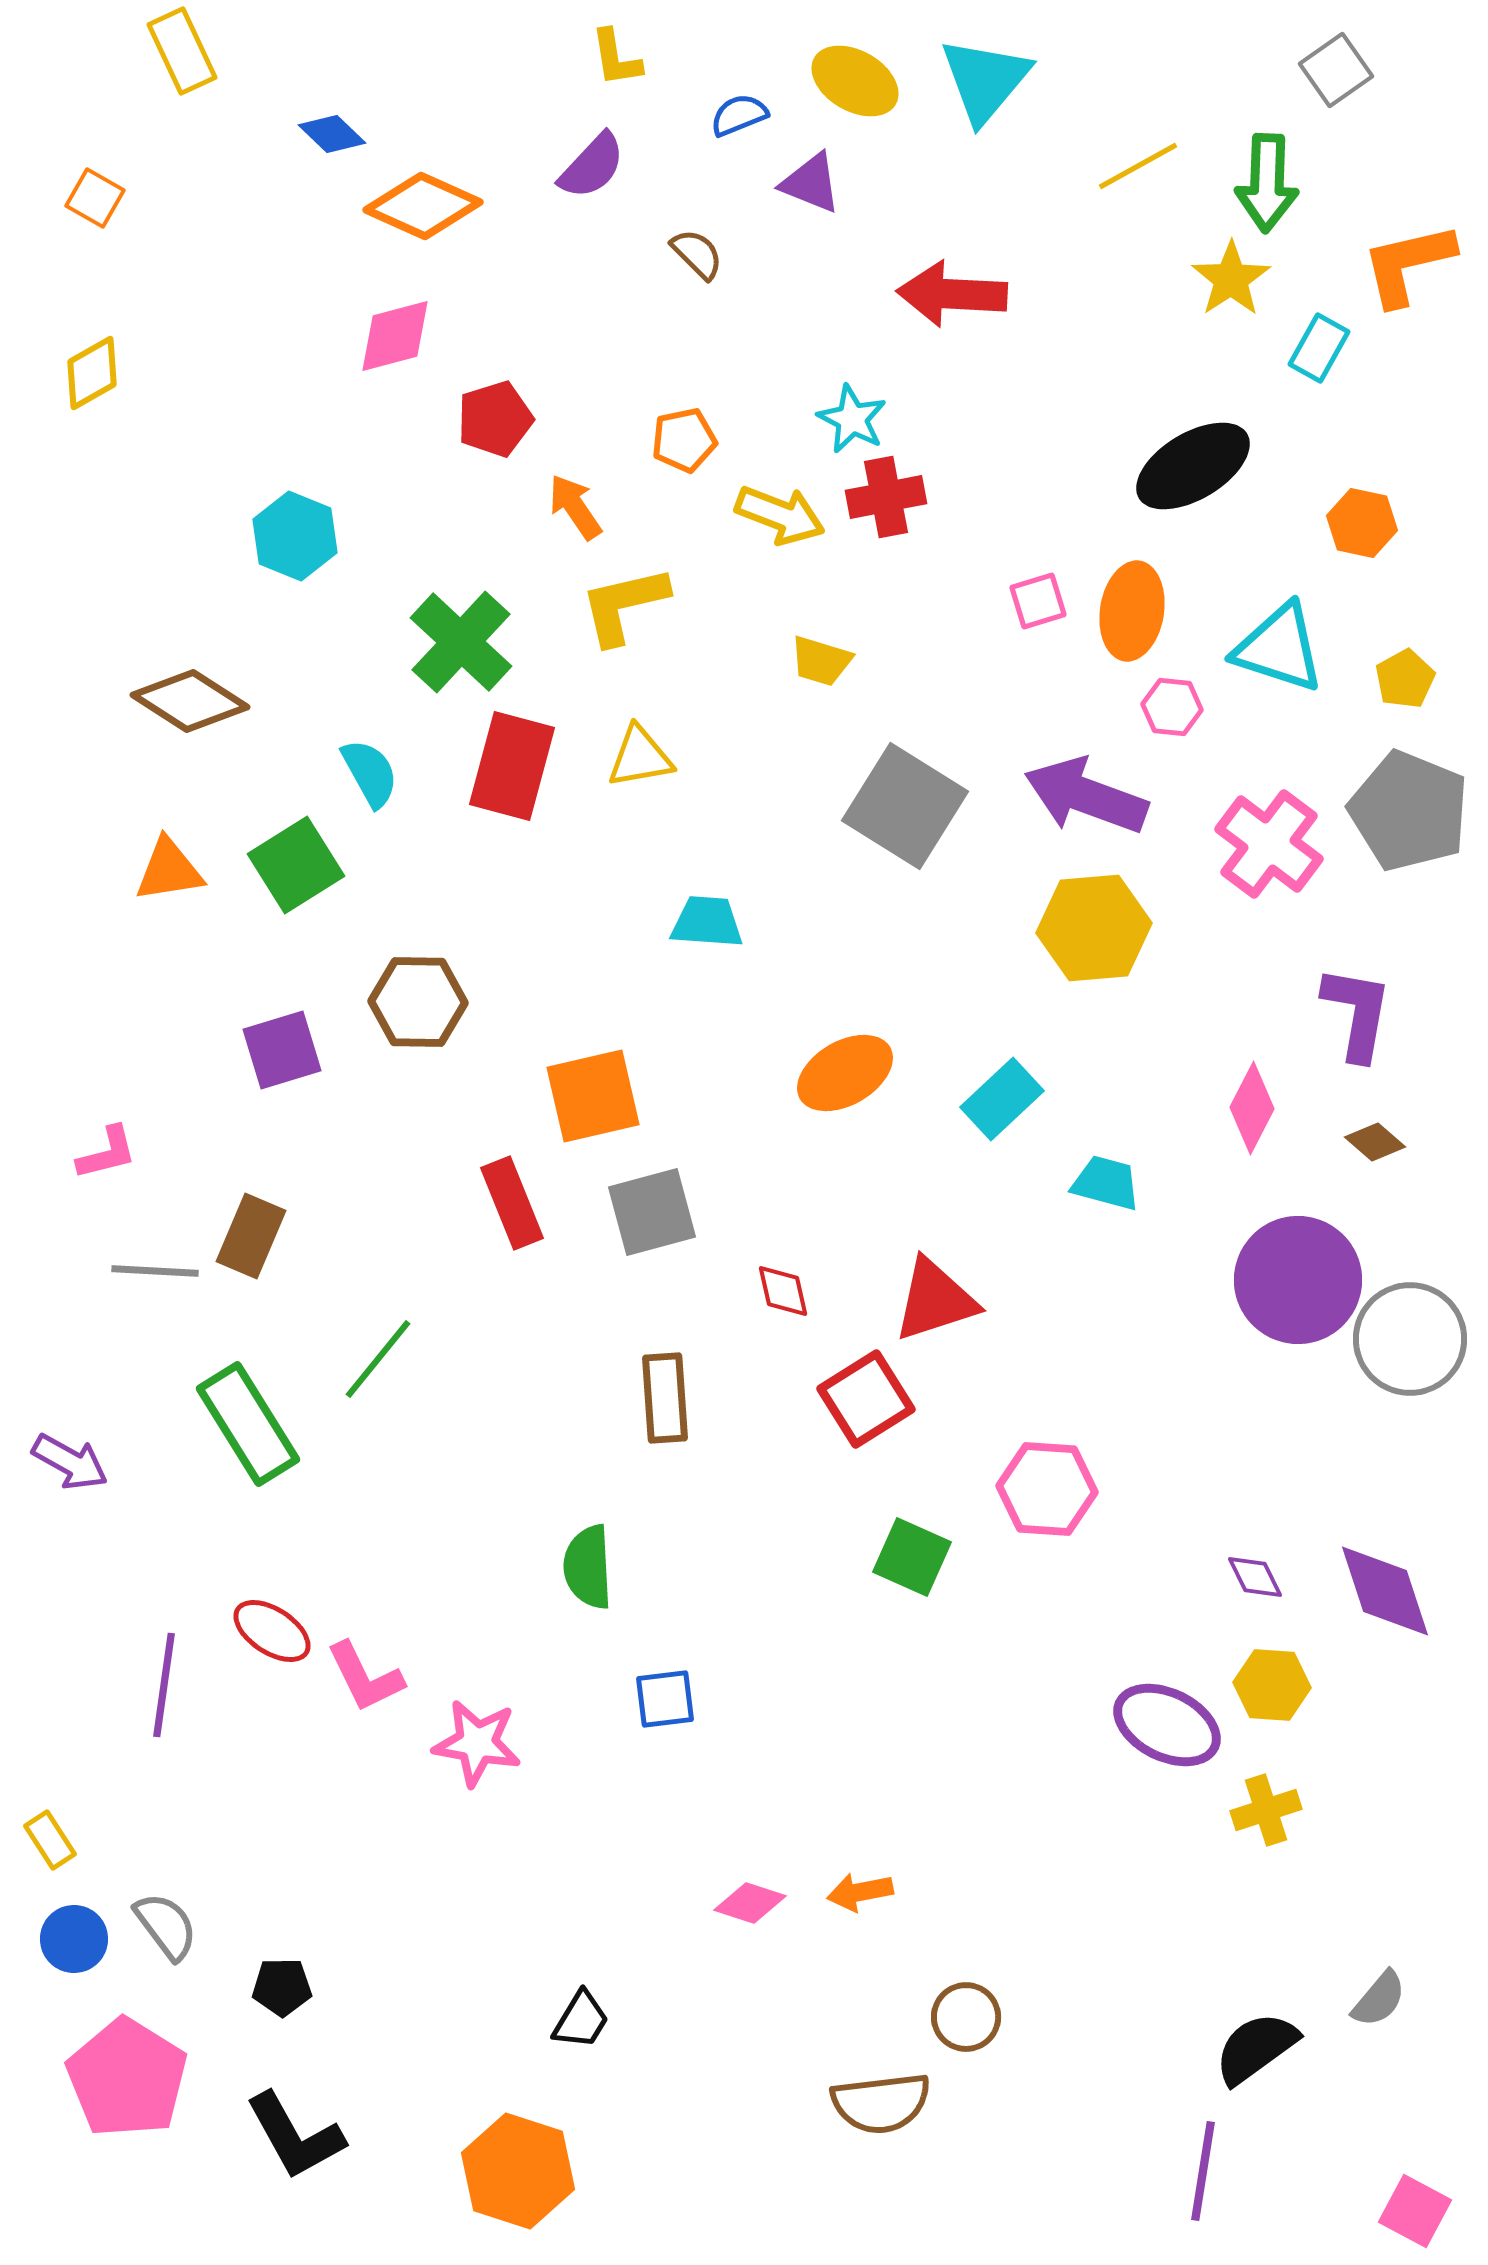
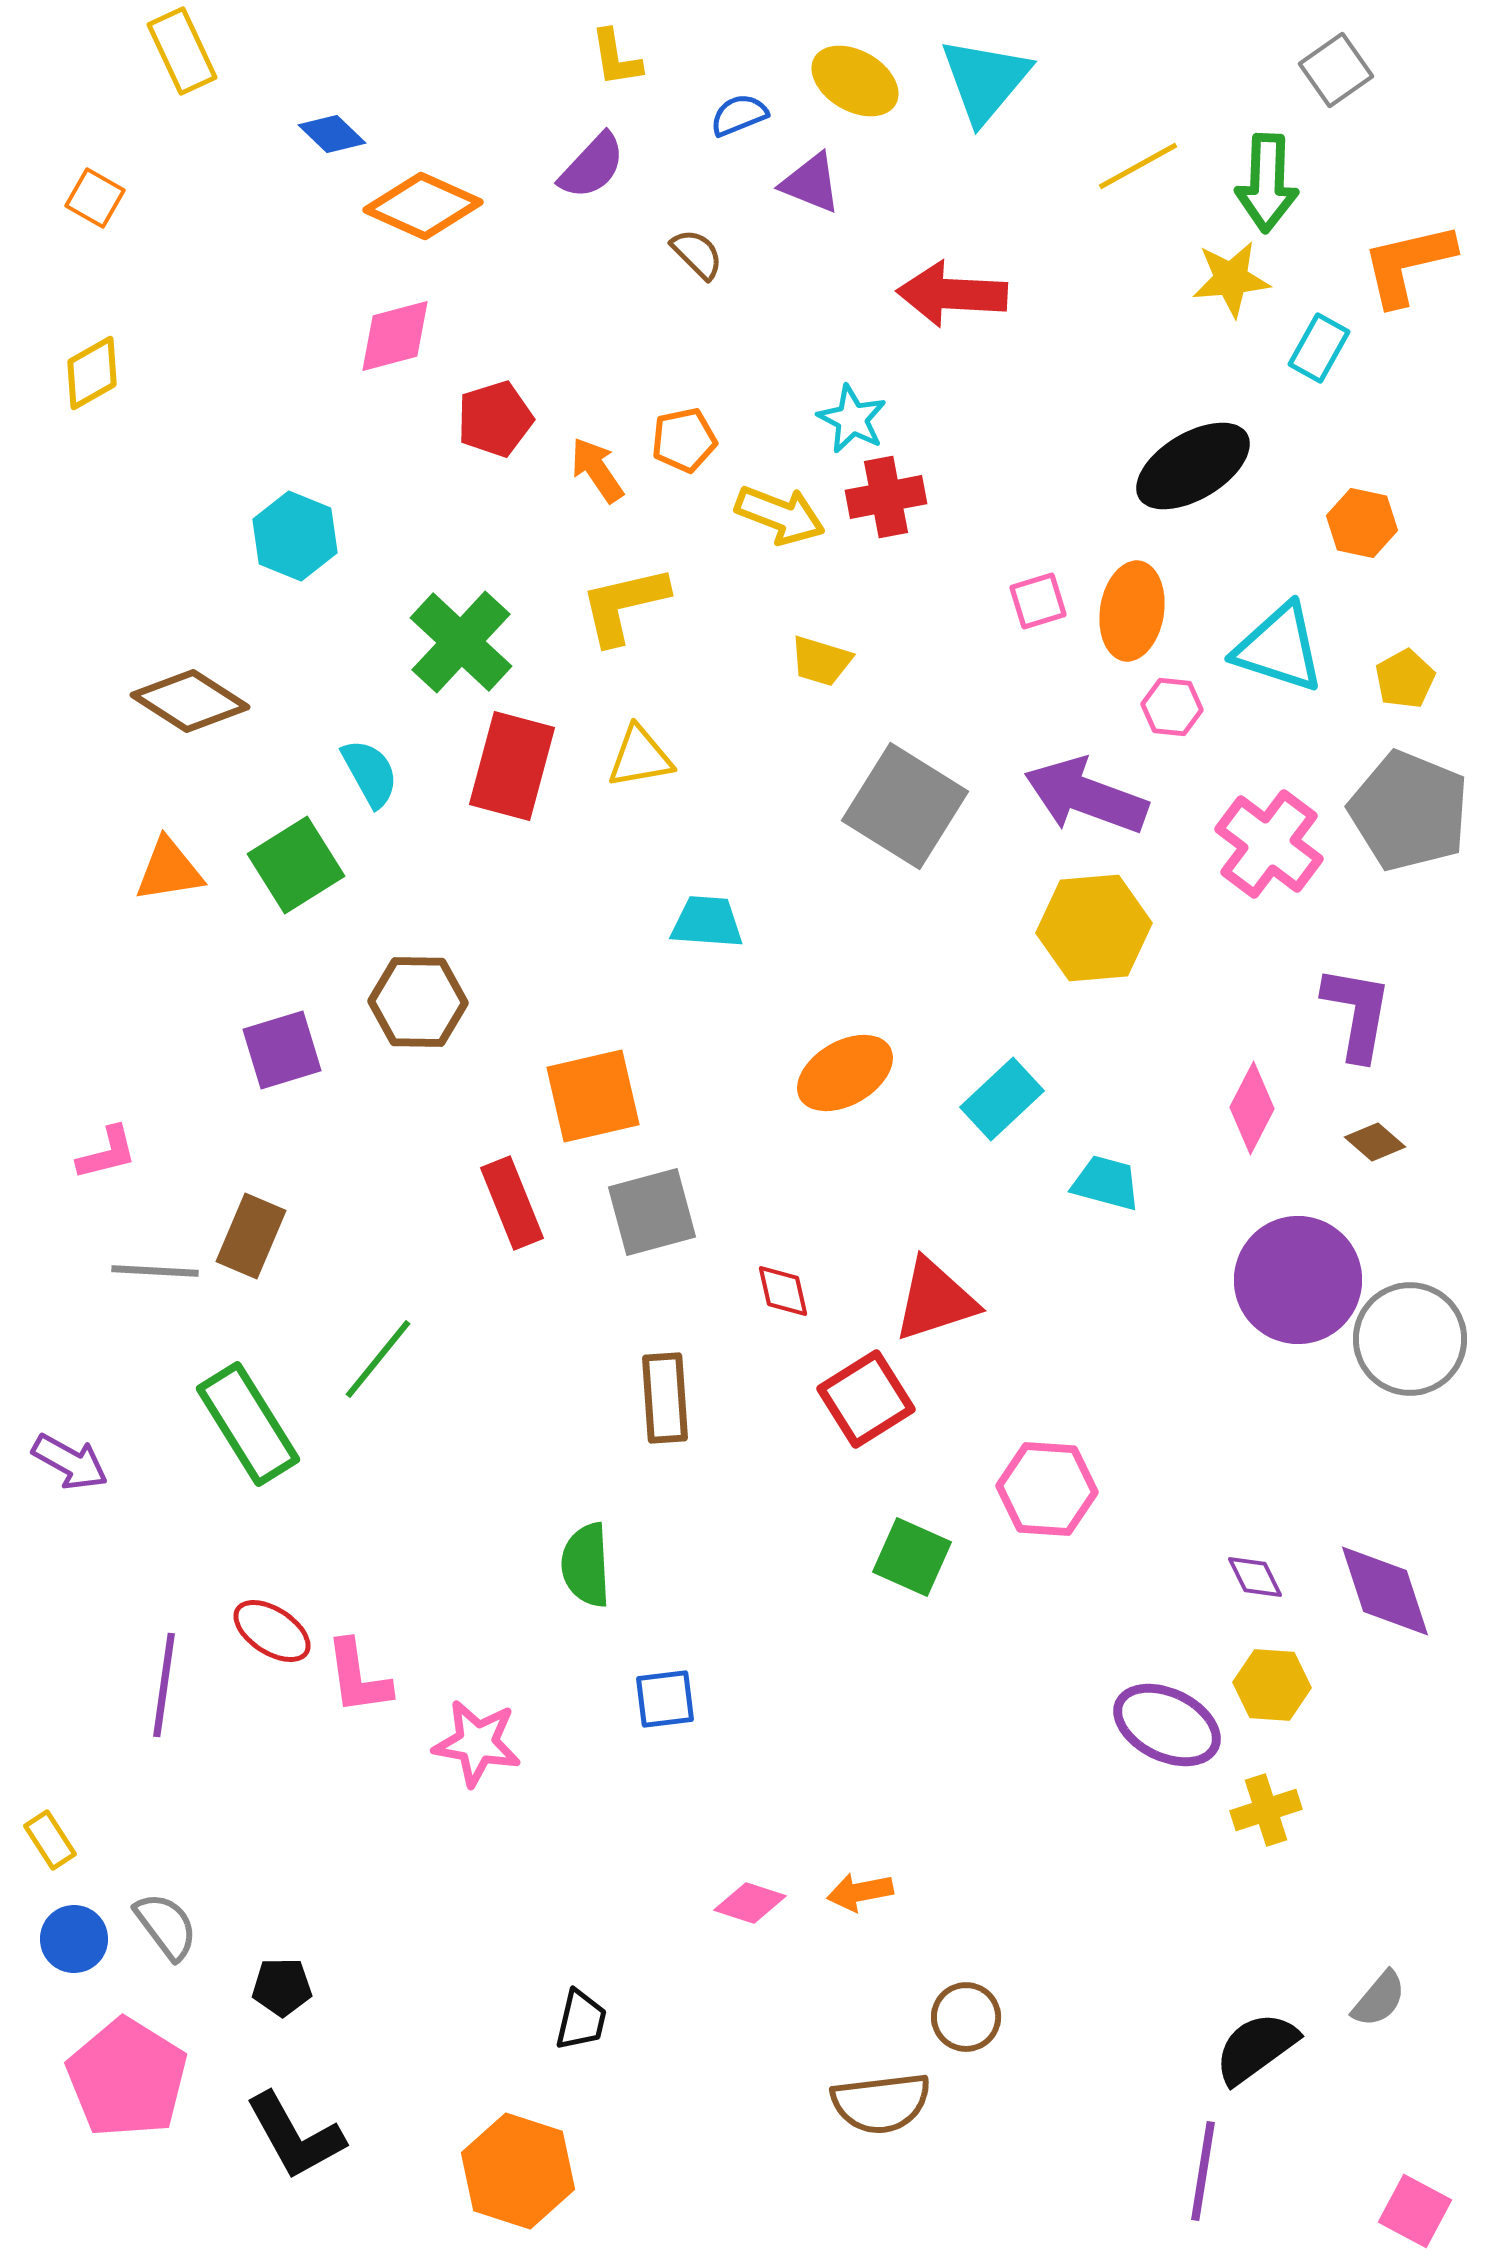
yellow star at (1231, 279): rotated 28 degrees clockwise
orange arrow at (575, 507): moved 22 px right, 37 px up
green semicircle at (588, 1567): moved 2 px left, 2 px up
pink L-shape at (365, 1677): moved 7 px left; rotated 18 degrees clockwise
black trapezoid at (581, 2020): rotated 18 degrees counterclockwise
